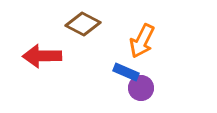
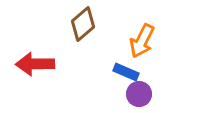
brown diamond: rotated 68 degrees counterclockwise
red arrow: moved 7 px left, 8 px down
purple circle: moved 2 px left, 6 px down
